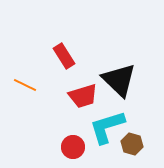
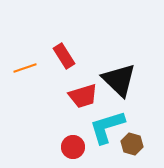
orange line: moved 17 px up; rotated 45 degrees counterclockwise
